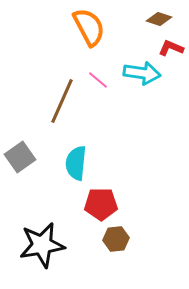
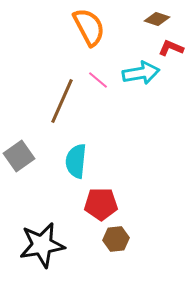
brown diamond: moved 2 px left
cyan arrow: moved 1 px left; rotated 18 degrees counterclockwise
gray square: moved 1 px left, 1 px up
cyan semicircle: moved 2 px up
